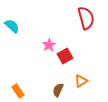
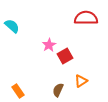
red semicircle: rotated 75 degrees counterclockwise
